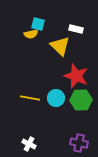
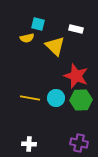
yellow semicircle: moved 4 px left, 4 px down
yellow triangle: moved 5 px left
white cross: rotated 24 degrees counterclockwise
